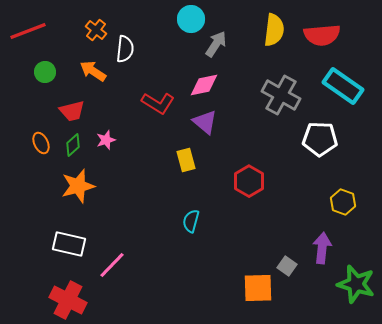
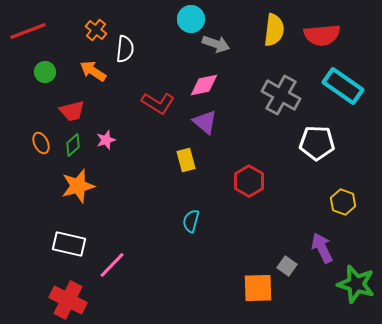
gray arrow: rotated 76 degrees clockwise
white pentagon: moved 3 px left, 4 px down
purple arrow: rotated 32 degrees counterclockwise
